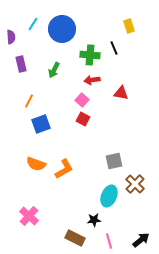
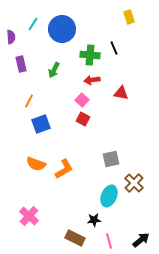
yellow rectangle: moved 9 px up
gray square: moved 3 px left, 2 px up
brown cross: moved 1 px left, 1 px up
